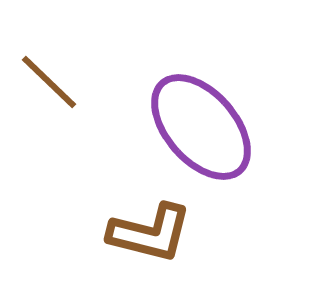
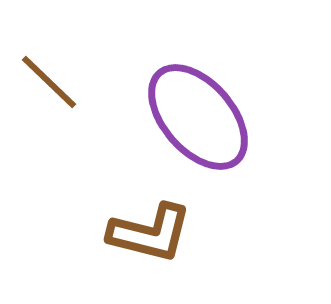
purple ellipse: moved 3 px left, 10 px up
